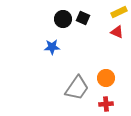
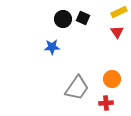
red triangle: rotated 32 degrees clockwise
orange circle: moved 6 px right, 1 px down
red cross: moved 1 px up
